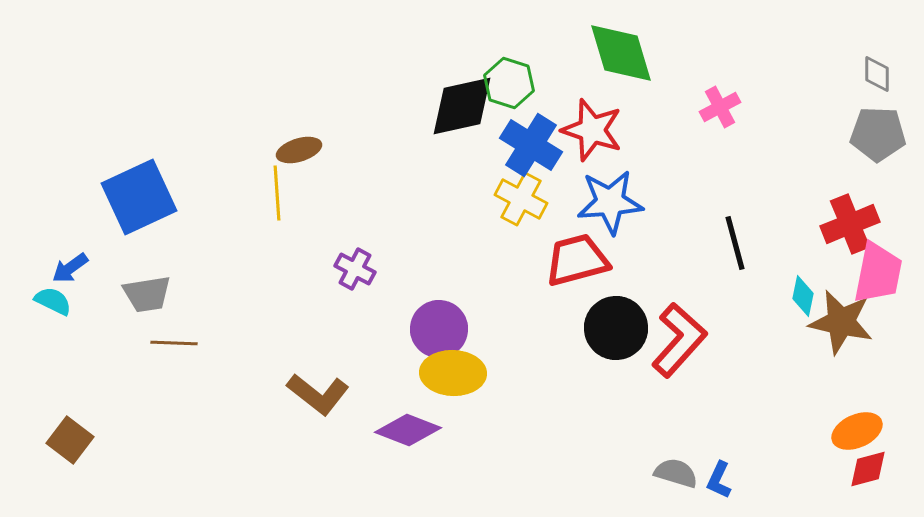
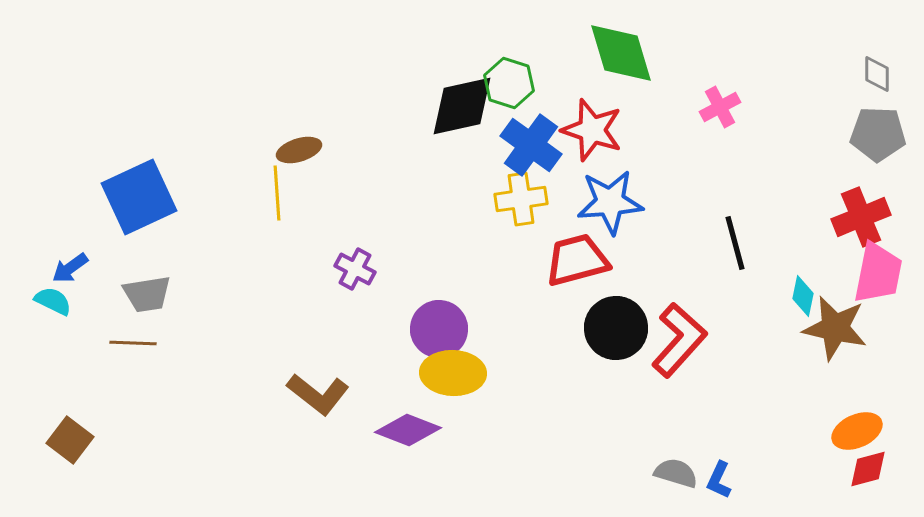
blue cross: rotated 4 degrees clockwise
yellow cross: rotated 36 degrees counterclockwise
red cross: moved 11 px right, 7 px up
brown star: moved 6 px left, 6 px down
brown line: moved 41 px left
